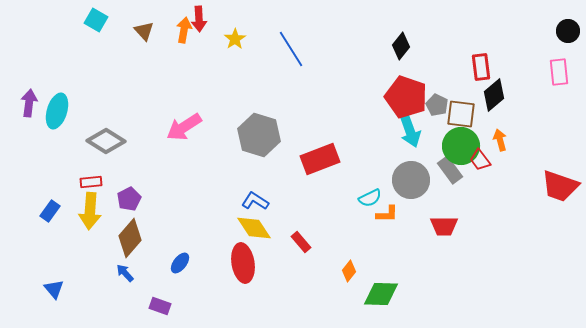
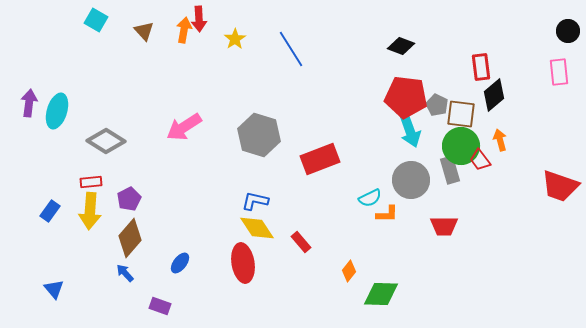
black diamond at (401, 46): rotated 72 degrees clockwise
red pentagon at (406, 97): rotated 12 degrees counterclockwise
gray rectangle at (450, 170): rotated 20 degrees clockwise
blue L-shape at (255, 201): rotated 20 degrees counterclockwise
yellow diamond at (254, 228): moved 3 px right
